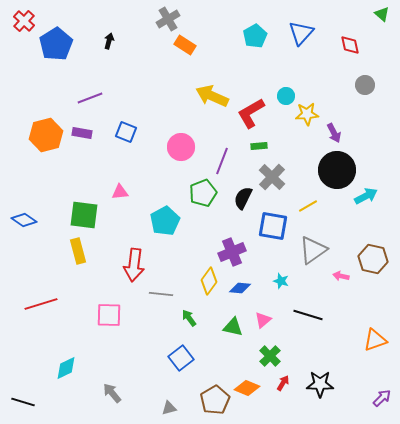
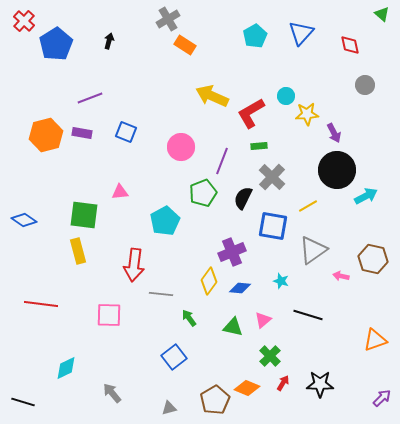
red line at (41, 304): rotated 24 degrees clockwise
blue square at (181, 358): moved 7 px left, 1 px up
